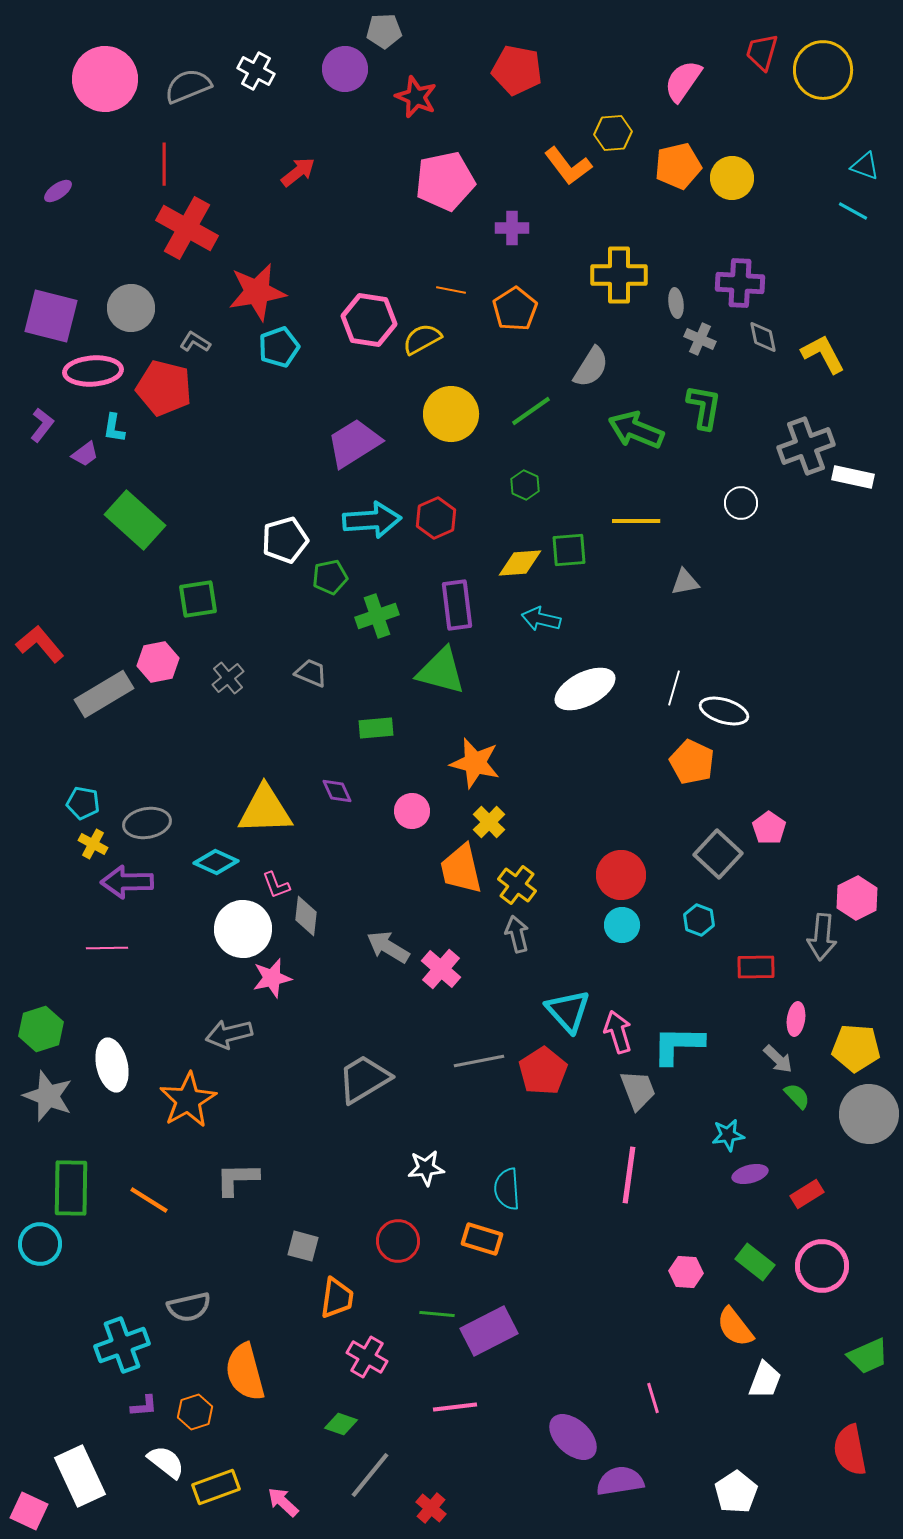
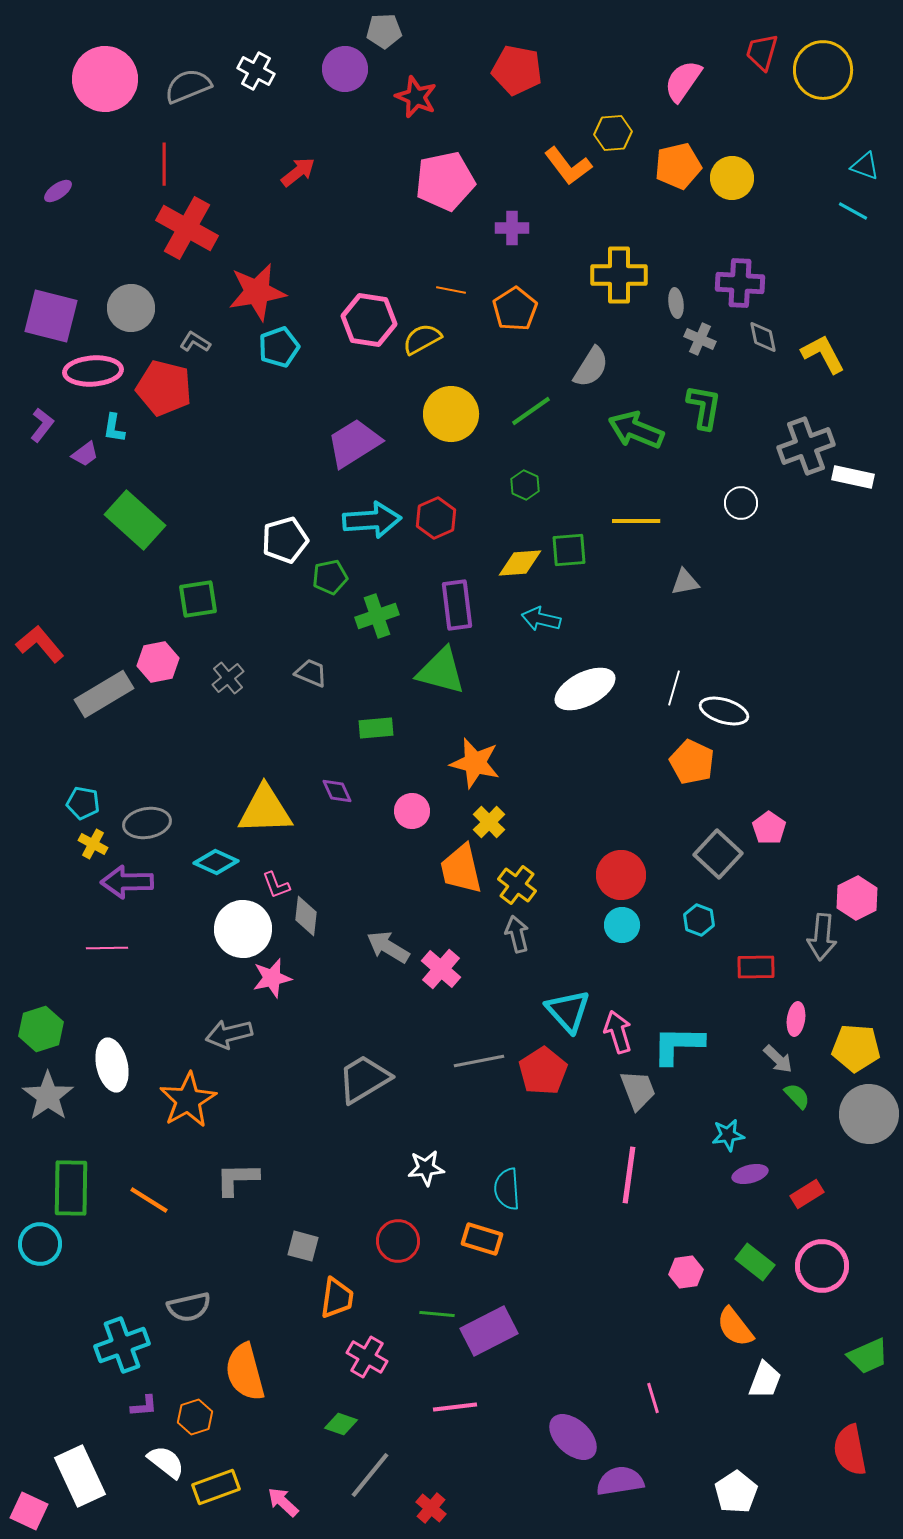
gray star at (48, 1096): rotated 15 degrees clockwise
pink hexagon at (686, 1272): rotated 12 degrees counterclockwise
orange hexagon at (195, 1412): moved 5 px down
